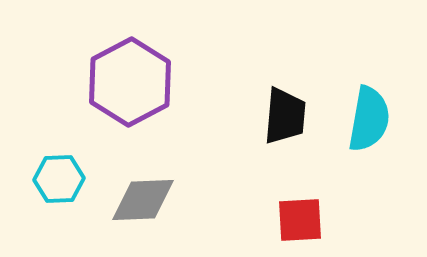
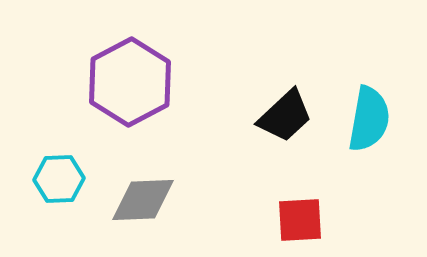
black trapezoid: rotated 42 degrees clockwise
